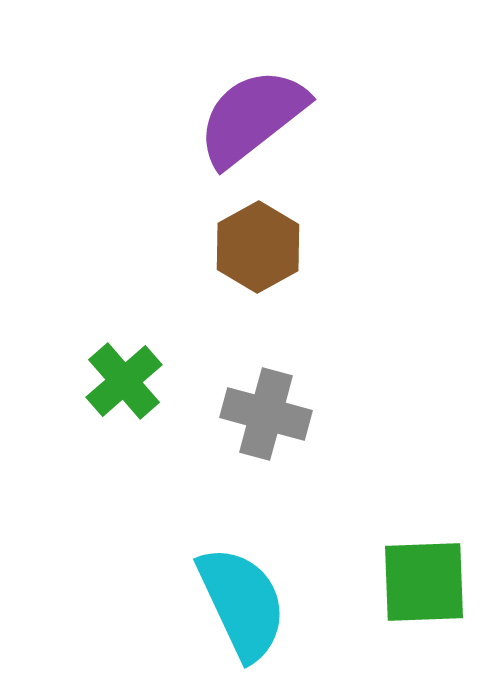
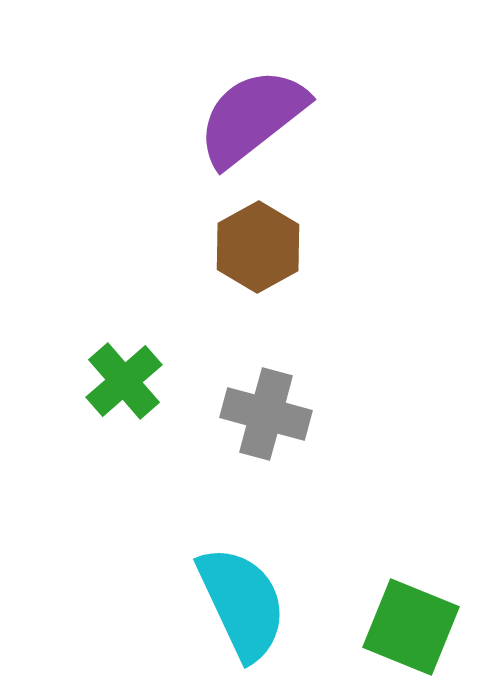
green square: moved 13 px left, 45 px down; rotated 24 degrees clockwise
